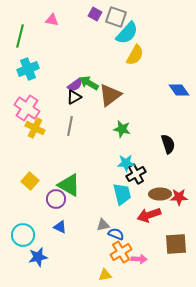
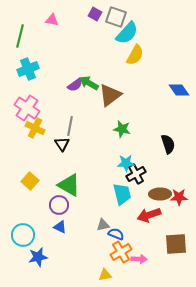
black triangle: moved 12 px left, 47 px down; rotated 35 degrees counterclockwise
purple circle: moved 3 px right, 6 px down
